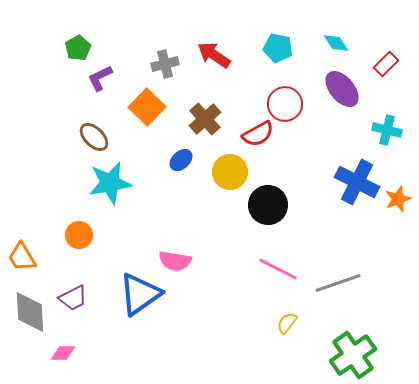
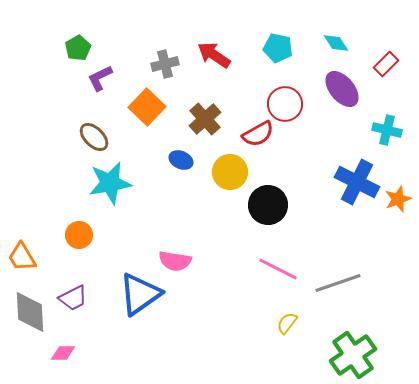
blue ellipse: rotated 65 degrees clockwise
